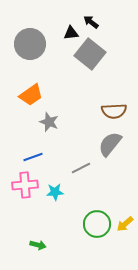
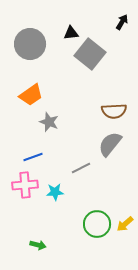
black arrow: moved 31 px right; rotated 84 degrees clockwise
